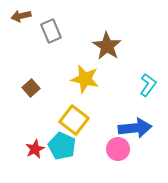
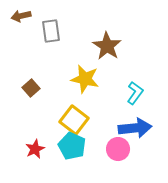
gray rectangle: rotated 15 degrees clockwise
cyan L-shape: moved 13 px left, 8 px down
cyan pentagon: moved 10 px right
